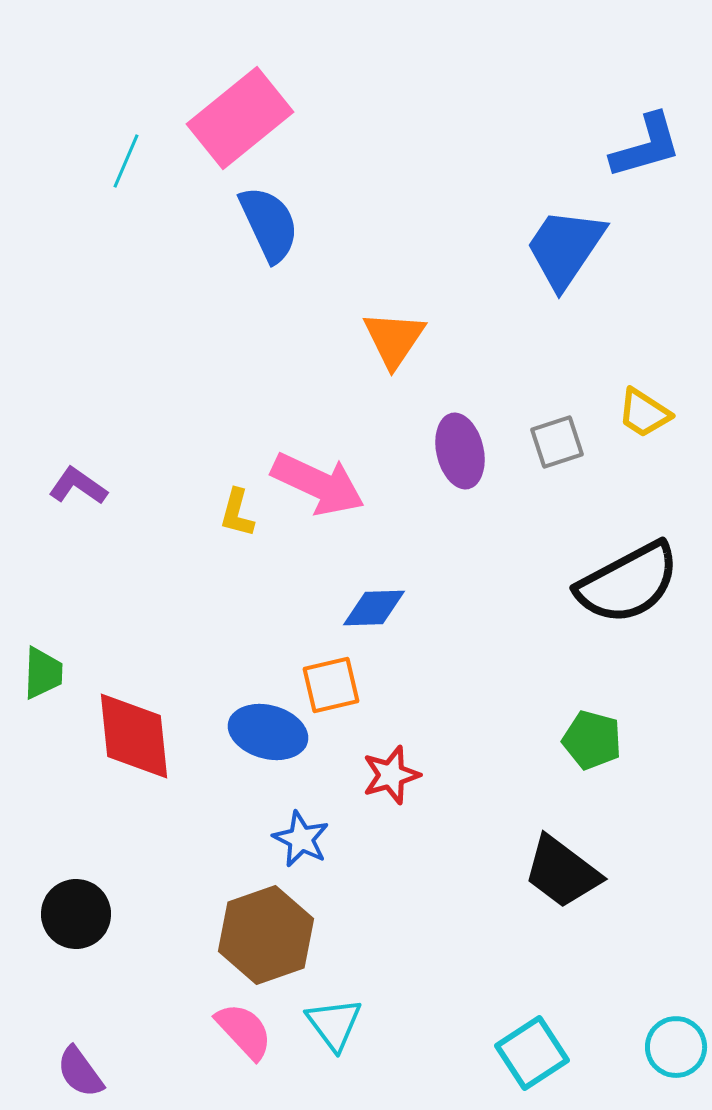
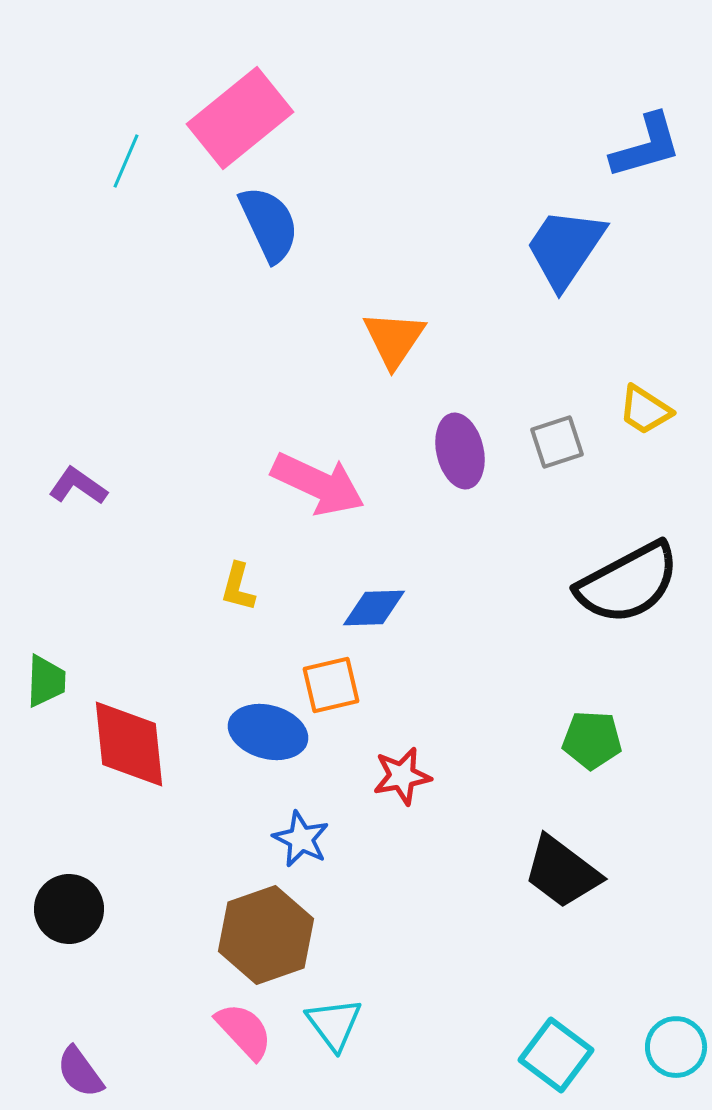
yellow trapezoid: moved 1 px right, 3 px up
yellow L-shape: moved 1 px right, 74 px down
green trapezoid: moved 3 px right, 8 px down
red diamond: moved 5 px left, 8 px down
green pentagon: rotated 12 degrees counterclockwise
red star: moved 11 px right, 1 px down; rotated 6 degrees clockwise
black circle: moved 7 px left, 5 px up
cyan square: moved 24 px right, 2 px down; rotated 20 degrees counterclockwise
